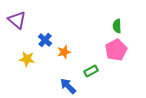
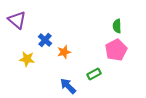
green rectangle: moved 3 px right, 3 px down
